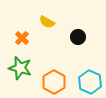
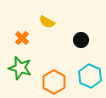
black circle: moved 3 px right, 3 px down
cyan hexagon: moved 6 px up
